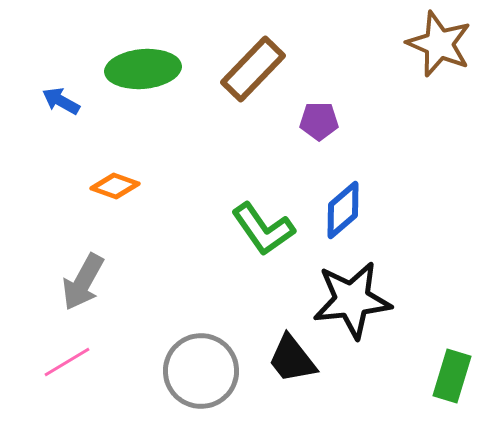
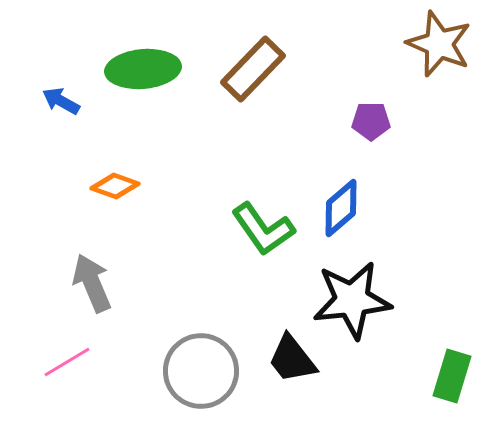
purple pentagon: moved 52 px right
blue diamond: moved 2 px left, 2 px up
gray arrow: moved 9 px right, 1 px down; rotated 128 degrees clockwise
